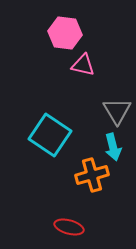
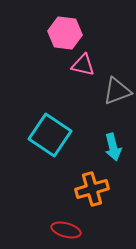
gray triangle: moved 20 px up; rotated 40 degrees clockwise
orange cross: moved 14 px down
red ellipse: moved 3 px left, 3 px down
